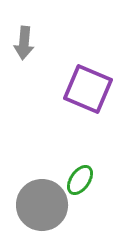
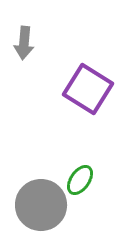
purple square: rotated 9 degrees clockwise
gray circle: moved 1 px left
